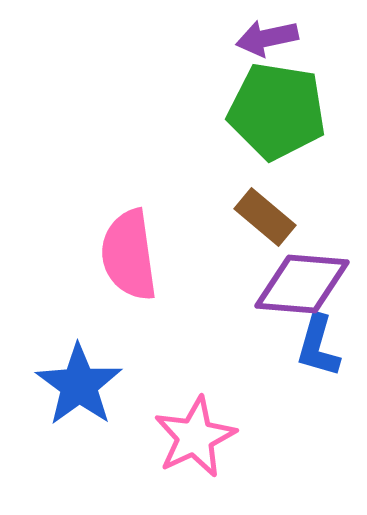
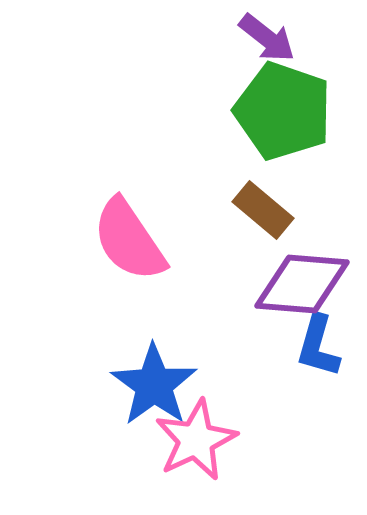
purple arrow: rotated 130 degrees counterclockwise
green pentagon: moved 6 px right; rotated 10 degrees clockwise
brown rectangle: moved 2 px left, 7 px up
pink semicircle: moved 15 px up; rotated 26 degrees counterclockwise
blue star: moved 75 px right
pink star: moved 1 px right, 3 px down
